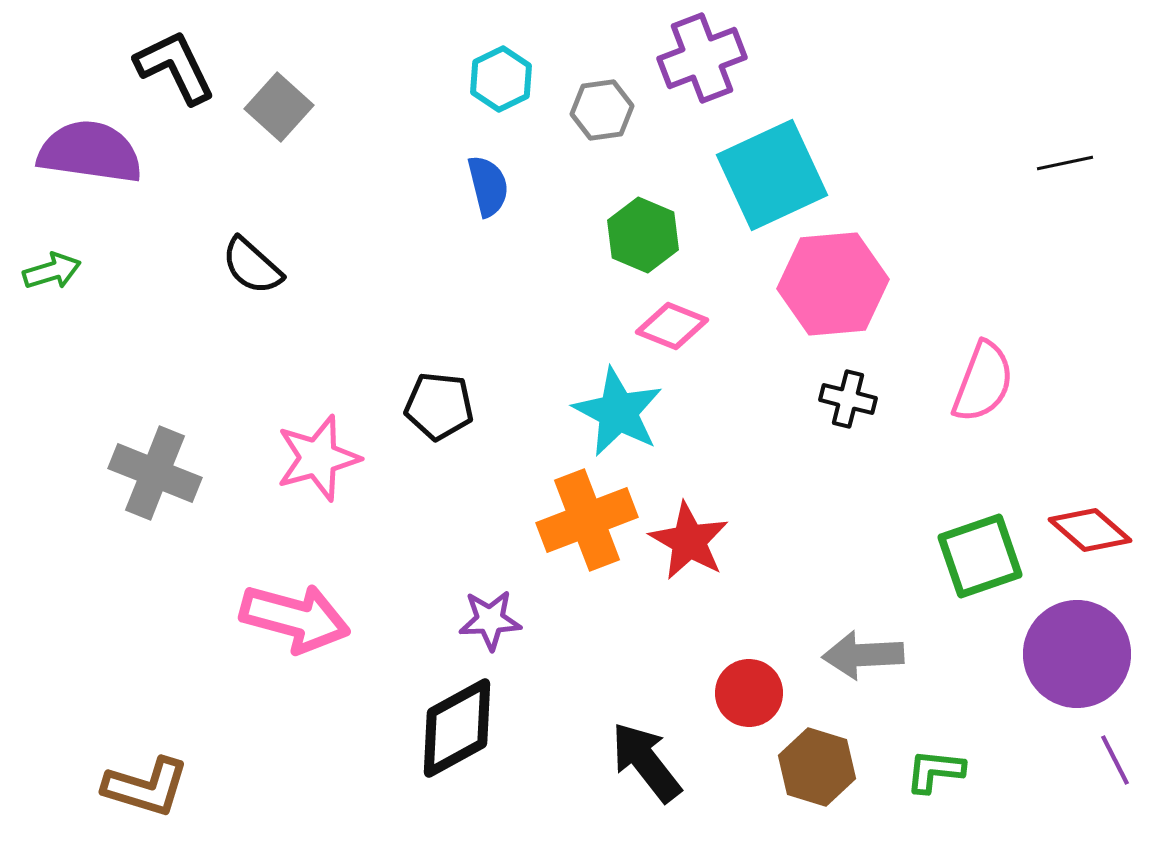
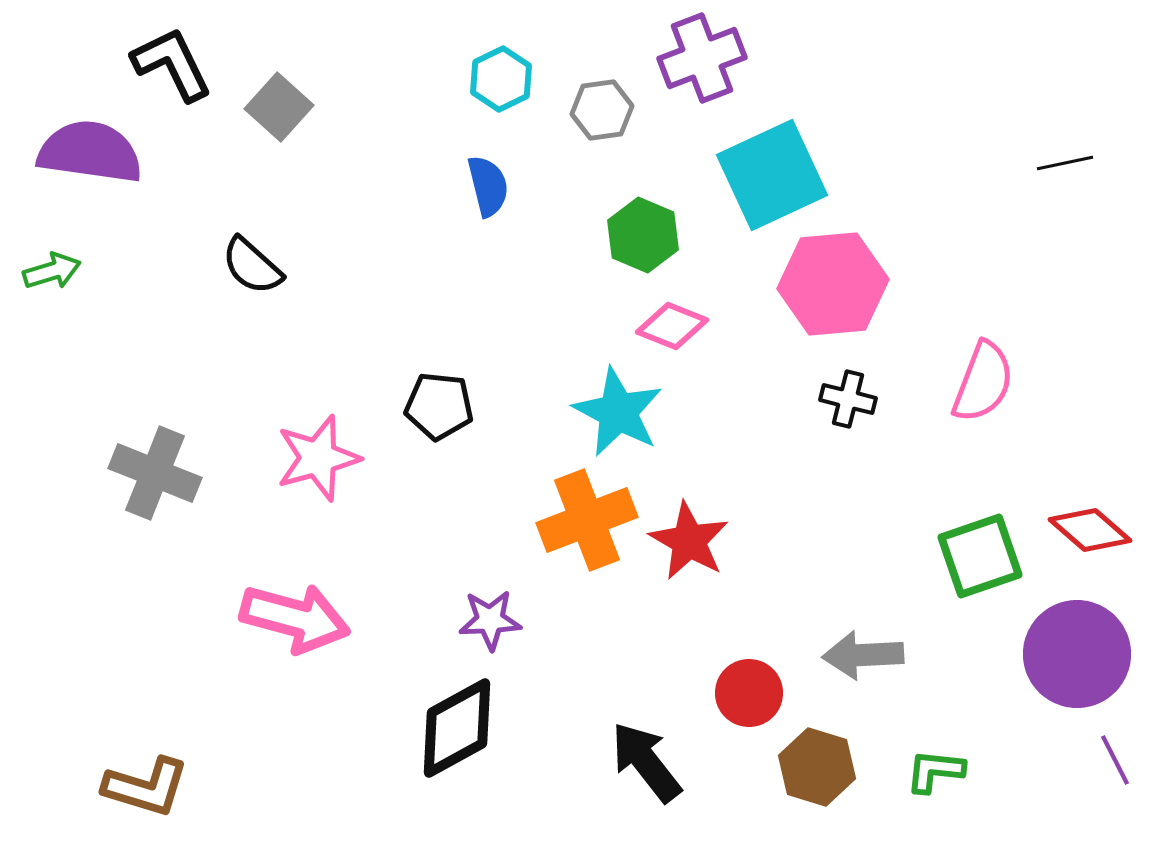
black L-shape: moved 3 px left, 3 px up
